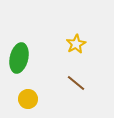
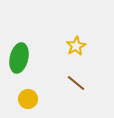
yellow star: moved 2 px down
